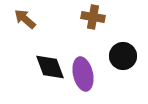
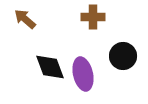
brown cross: rotated 10 degrees counterclockwise
